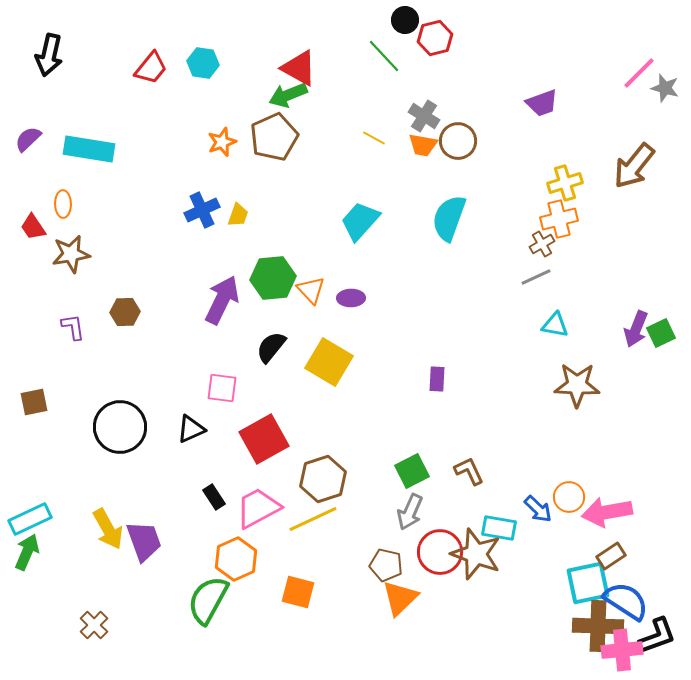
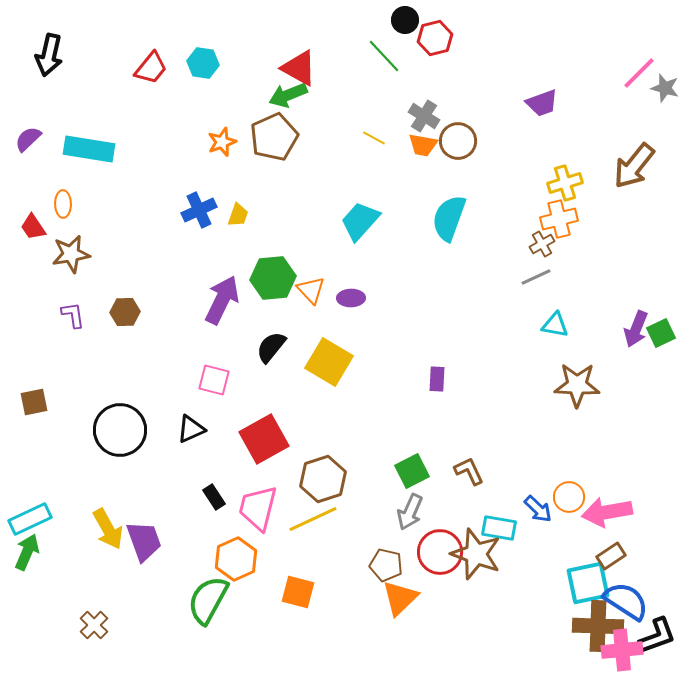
blue cross at (202, 210): moved 3 px left
purple L-shape at (73, 327): moved 12 px up
pink square at (222, 388): moved 8 px left, 8 px up; rotated 8 degrees clockwise
black circle at (120, 427): moved 3 px down
pink trapezoid at (258, 508): rotated 48 degrees counterclockwise
